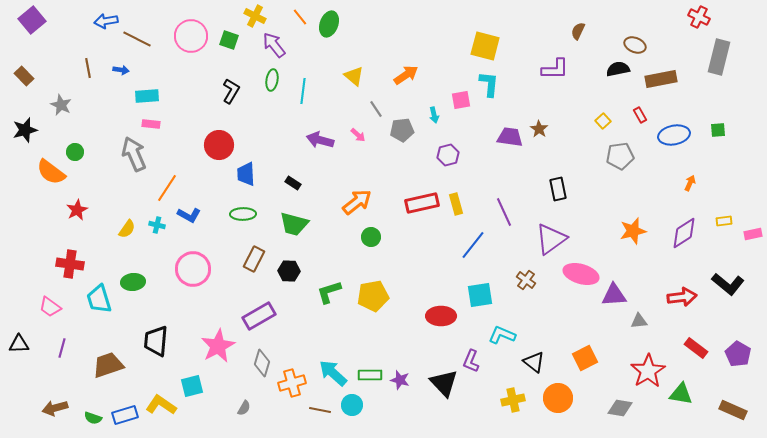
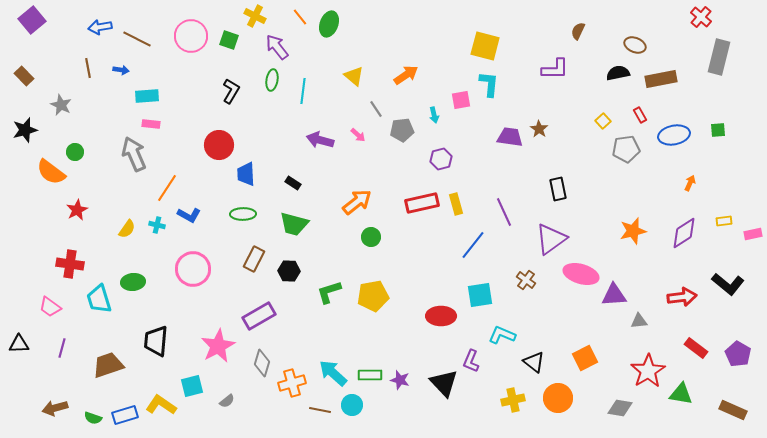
red cross at (699, 17): moved 2 px right; rotated 15 degrees clockwise
blue arrow at (106, 21): moved 6 px left, 6 px down
purple arrow at (274, 45): moved 3 px right, 2 px down
black semicircle at (618, 69): moved 4 px down
purple hexagon at (448, 155): moved 7 px left, 4 px down
gray pentagon at (620, 156): moved 6 px right, 7 px up
gray semicircle at (244, 408): moved 17 px left, 7 px up; rotated 21 degrees clockwise
